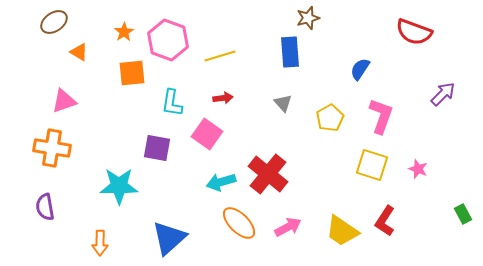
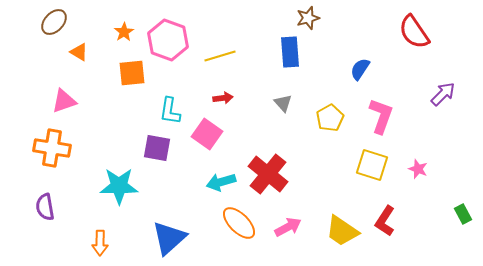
brown ellipse: rotated 12 degrees counterclockwise
red semicircle: rotated 36 degrees clockwise
cyan L-shape: moved 2 px left, 8 px down
